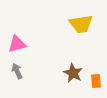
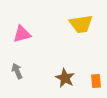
pink triangle: moved 5 px right, 10 px up
brown star: moved 8 px left, 5 px down
